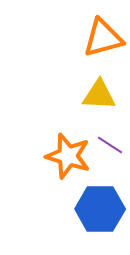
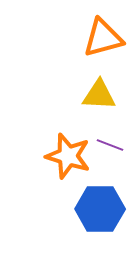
purple line: rotated 12 degrees counterclockwise
